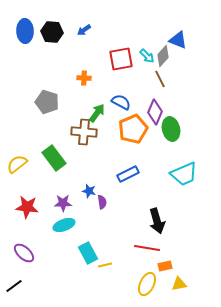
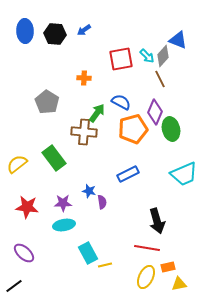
black hexagon: moved 3 px right, 2 px down
gray pentagon: rotated 15 degrees clockwise
orange pentagon: rotated 8 degrees clockwise
cyan ellipse: rotated 10 degrees clockwise
orange rectangle: moved 3 px right, 1 px down
yellow ellipse: moved 1 px left, 7 px up
